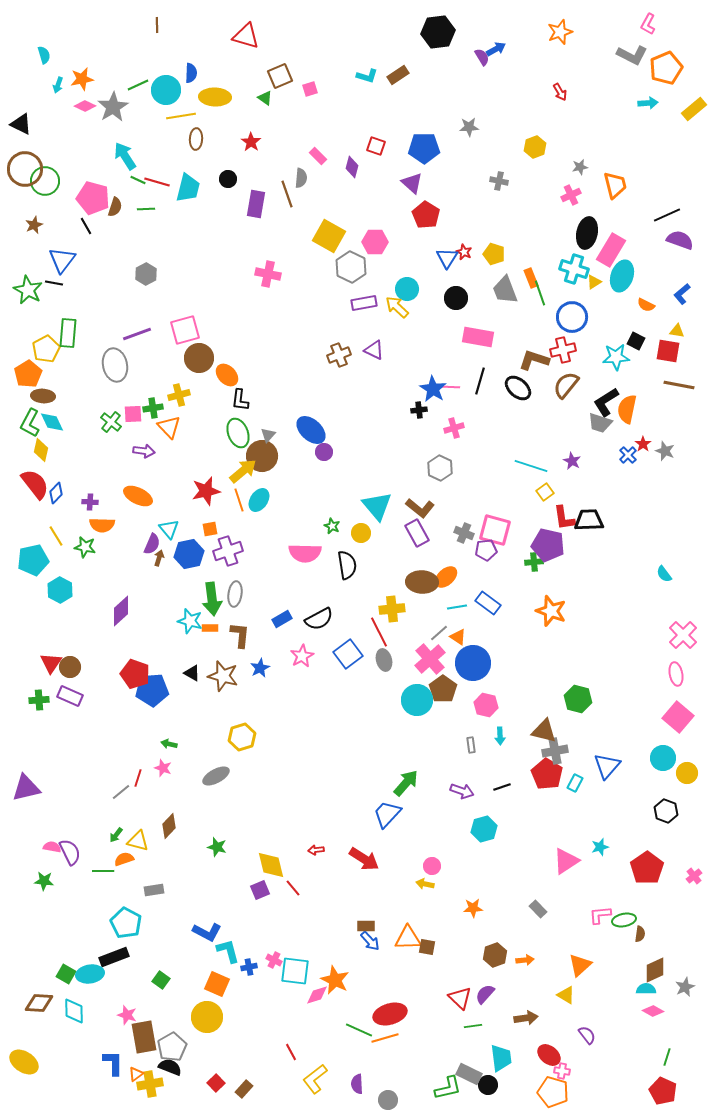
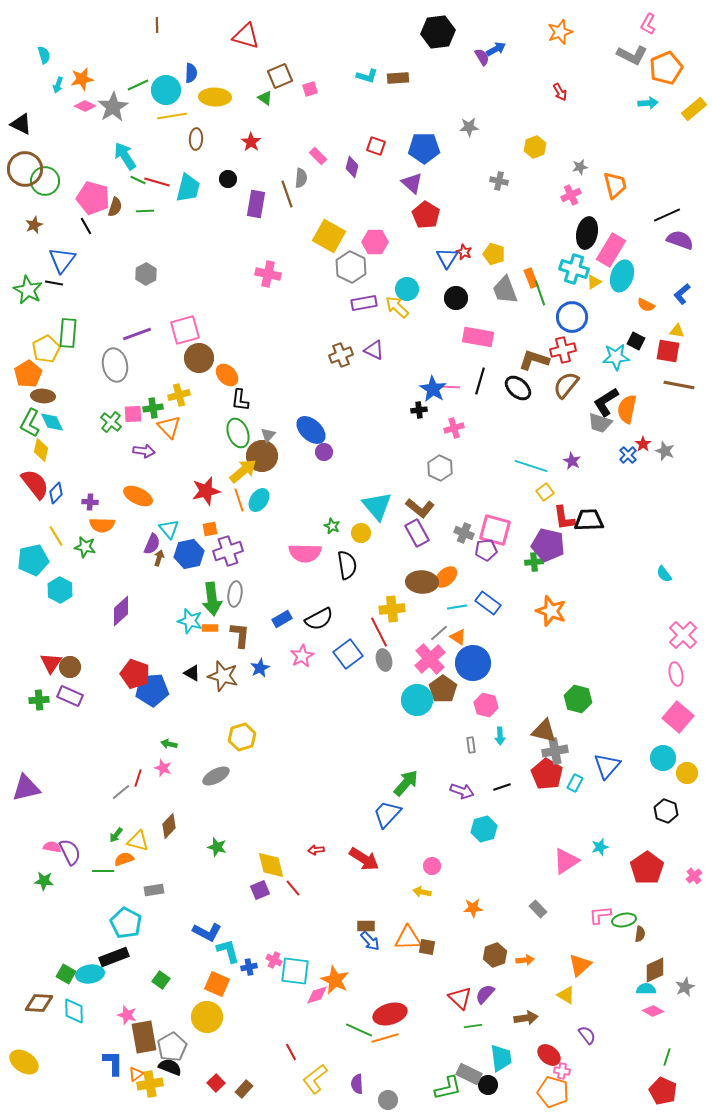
brown rectangle at (398, 75): moved 3 px down; rotated 30 degrees clockwise
yellow line at (181, 116): moved 9 px left
green line at (146, 209): moved 1 px left, 2 px down
brown cross at (339, 355): moved 2 px right
yellow arrow at (425, 884): moved 3 px left, 8 px down
